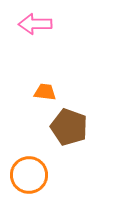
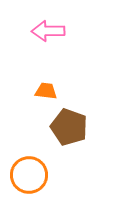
pink arrow: moved 13 px right, 7 px down
orange trapezoid: moved 1 px right, 1 px up
